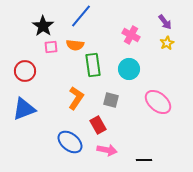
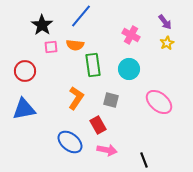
black star: moved 1 px left, 1 px up
pink ellipse: moved 1 px right
blue triangle: rotated 10 degrees clockwise
black line: rotated 70 degrees clockwise
